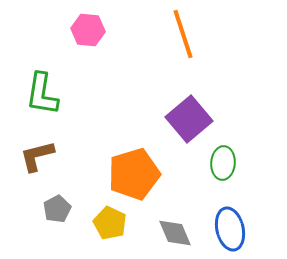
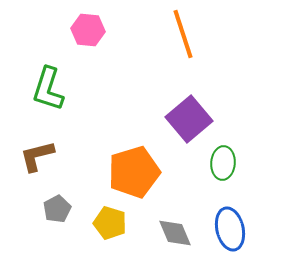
green L-shape: moved 6 px right, 5 px up; rotated 9 degrees clockwise
orange pentagon: moved 2 px up
yellow pentagon: rotated 8 degrees counterclockwise
